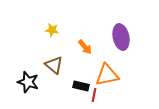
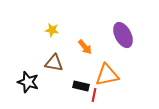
purple ellipse: moved 2 px right, 2 px up; rotated 15 degrees counterclockwise
brown triangle: moved 2 px up; rotated 30 degrees counterclockwise
